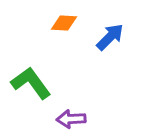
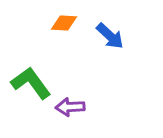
blue arrow: moved 1 px up; rotated 88 degrees clockwise
purple arrow: moved 1 px left, 12 px up
